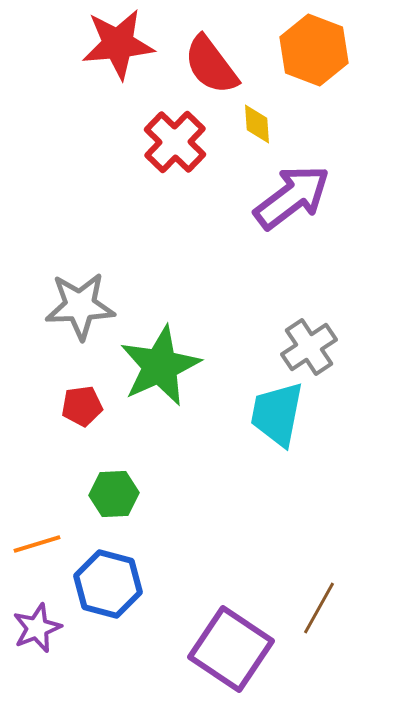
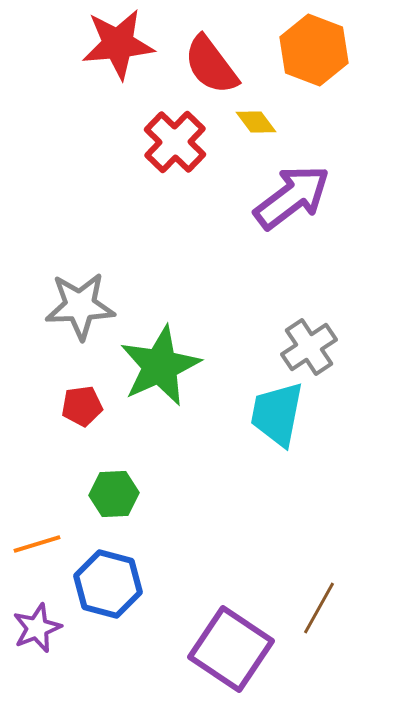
yellow diamond: moved 1 px left, 2 px up; rotated 33 degrees counterclockwise
